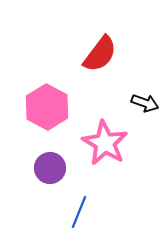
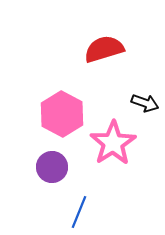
red semicircle: moved 4 px right, 5 px up; rotated 144 degrees counterclockwise
pink hexagon: moved 15 px right, 7 px down
pink star: moved 8 px right; rotated 9 degrees clockwise
purple circle: moved 2 px right, 1 px up
